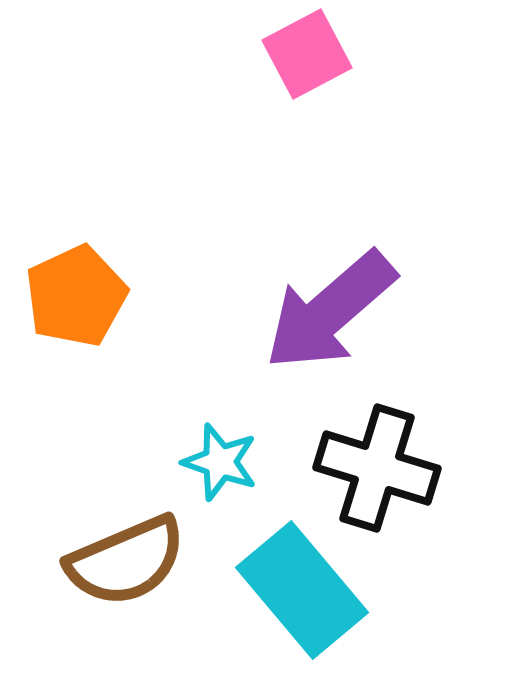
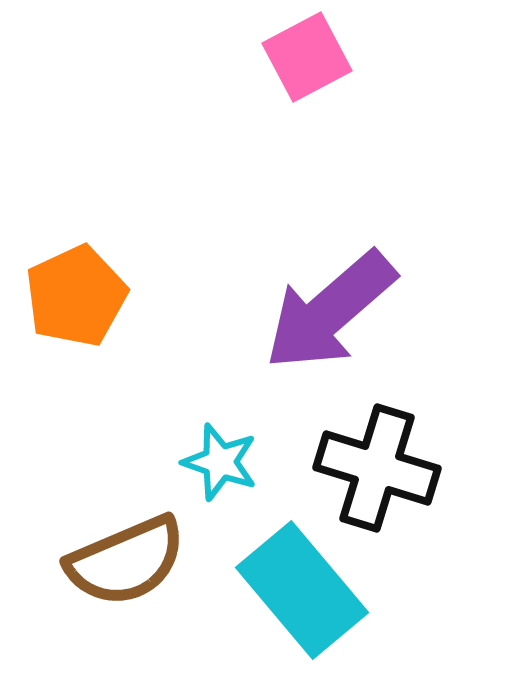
pink square: moved 3 px down
